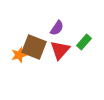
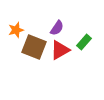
red triangle: rotated 20 degrees clockwise
orange star: moved 3 px left, 25 px up
